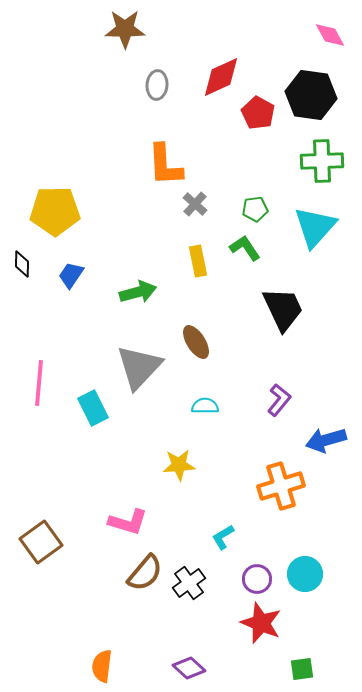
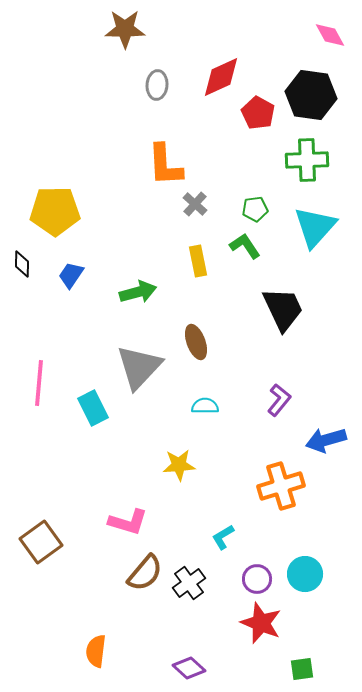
green cross: moved 15 px left, 1 px up
green L-shape: moved 2 px up
brown ellipse: rotated 12 degrees clockwise
orange semicircle: moved 6 px left, 15 px up
